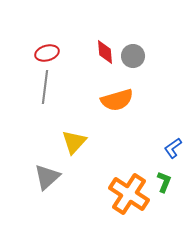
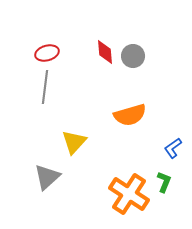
orange semicircle: moved 13 px right, 15 px down
